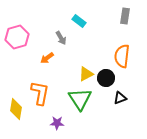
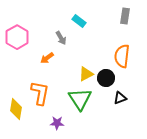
pink hexagon: rotated 15 degrees counterclockwise
